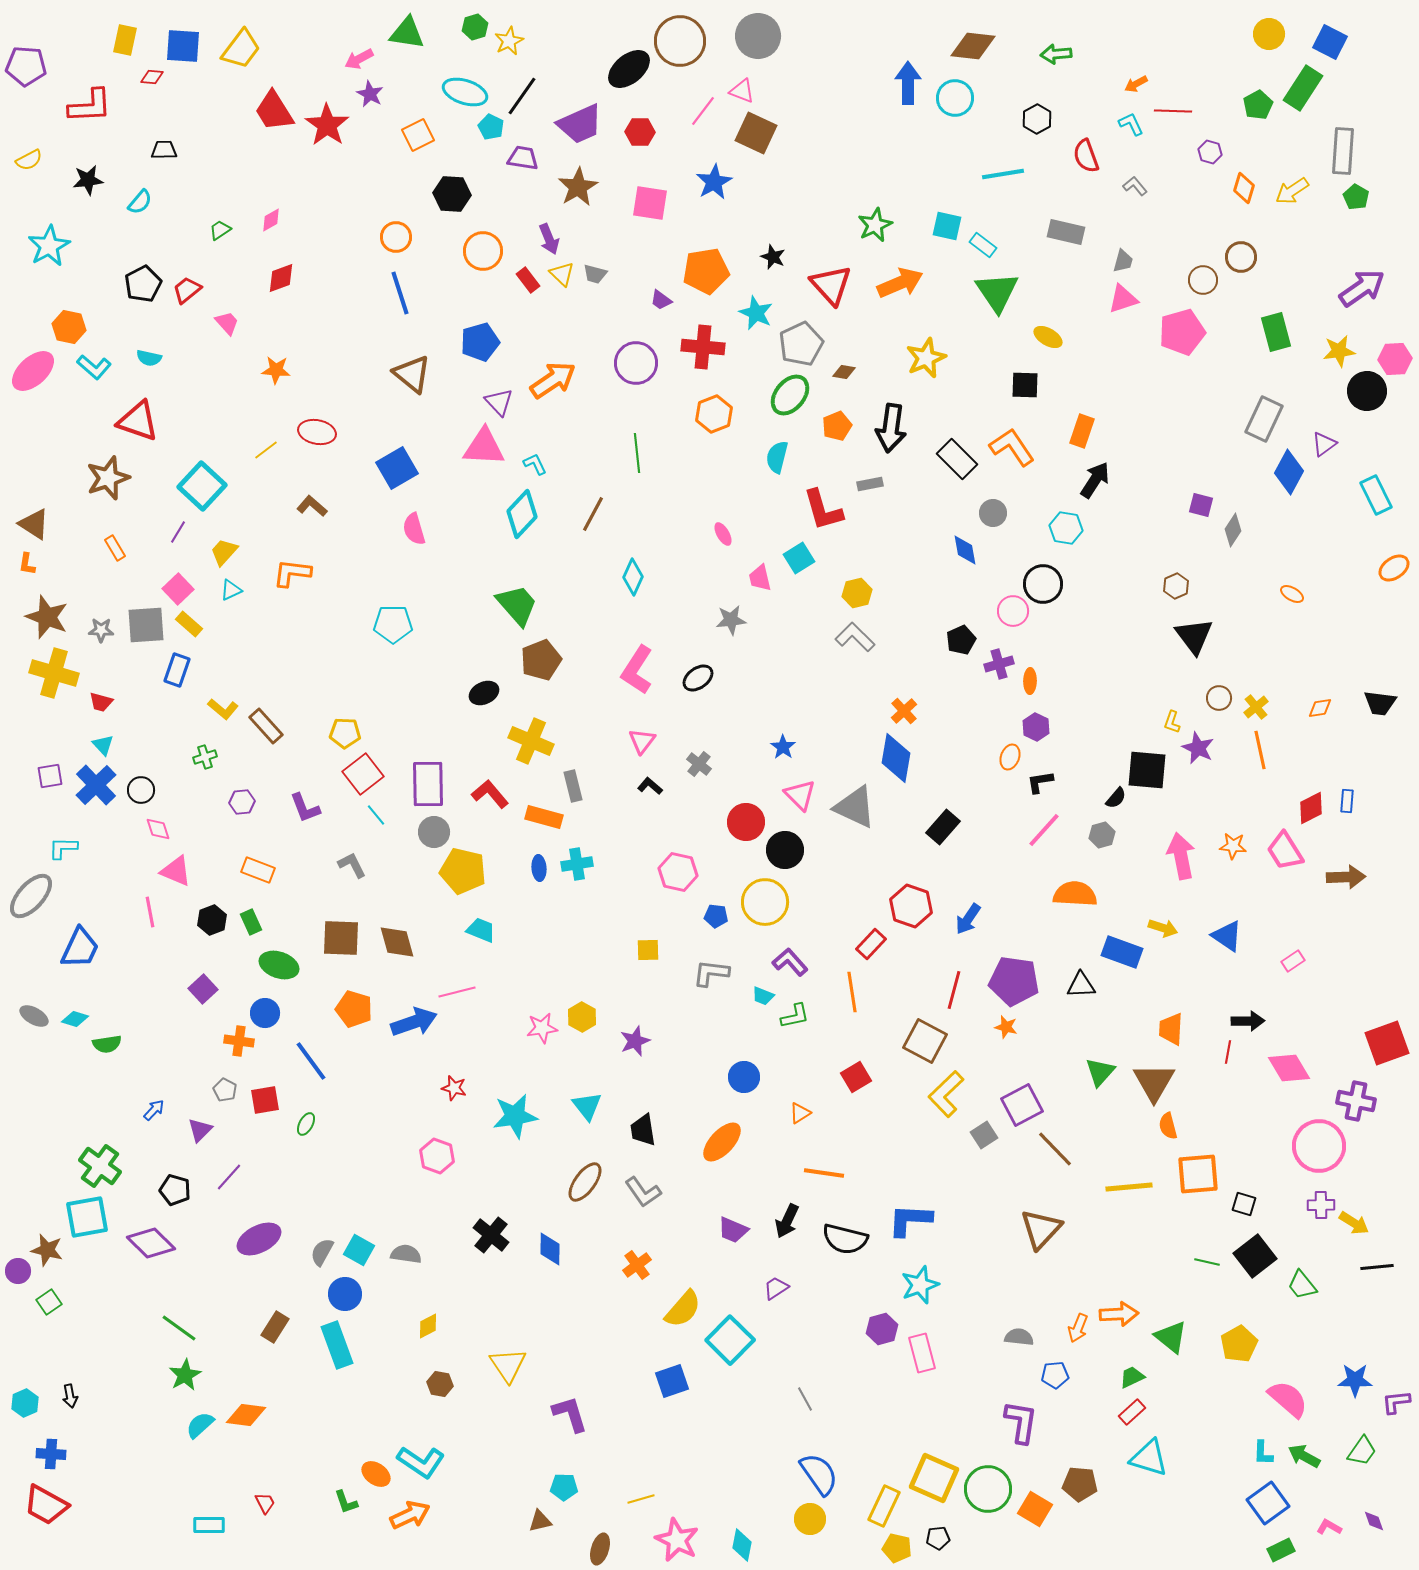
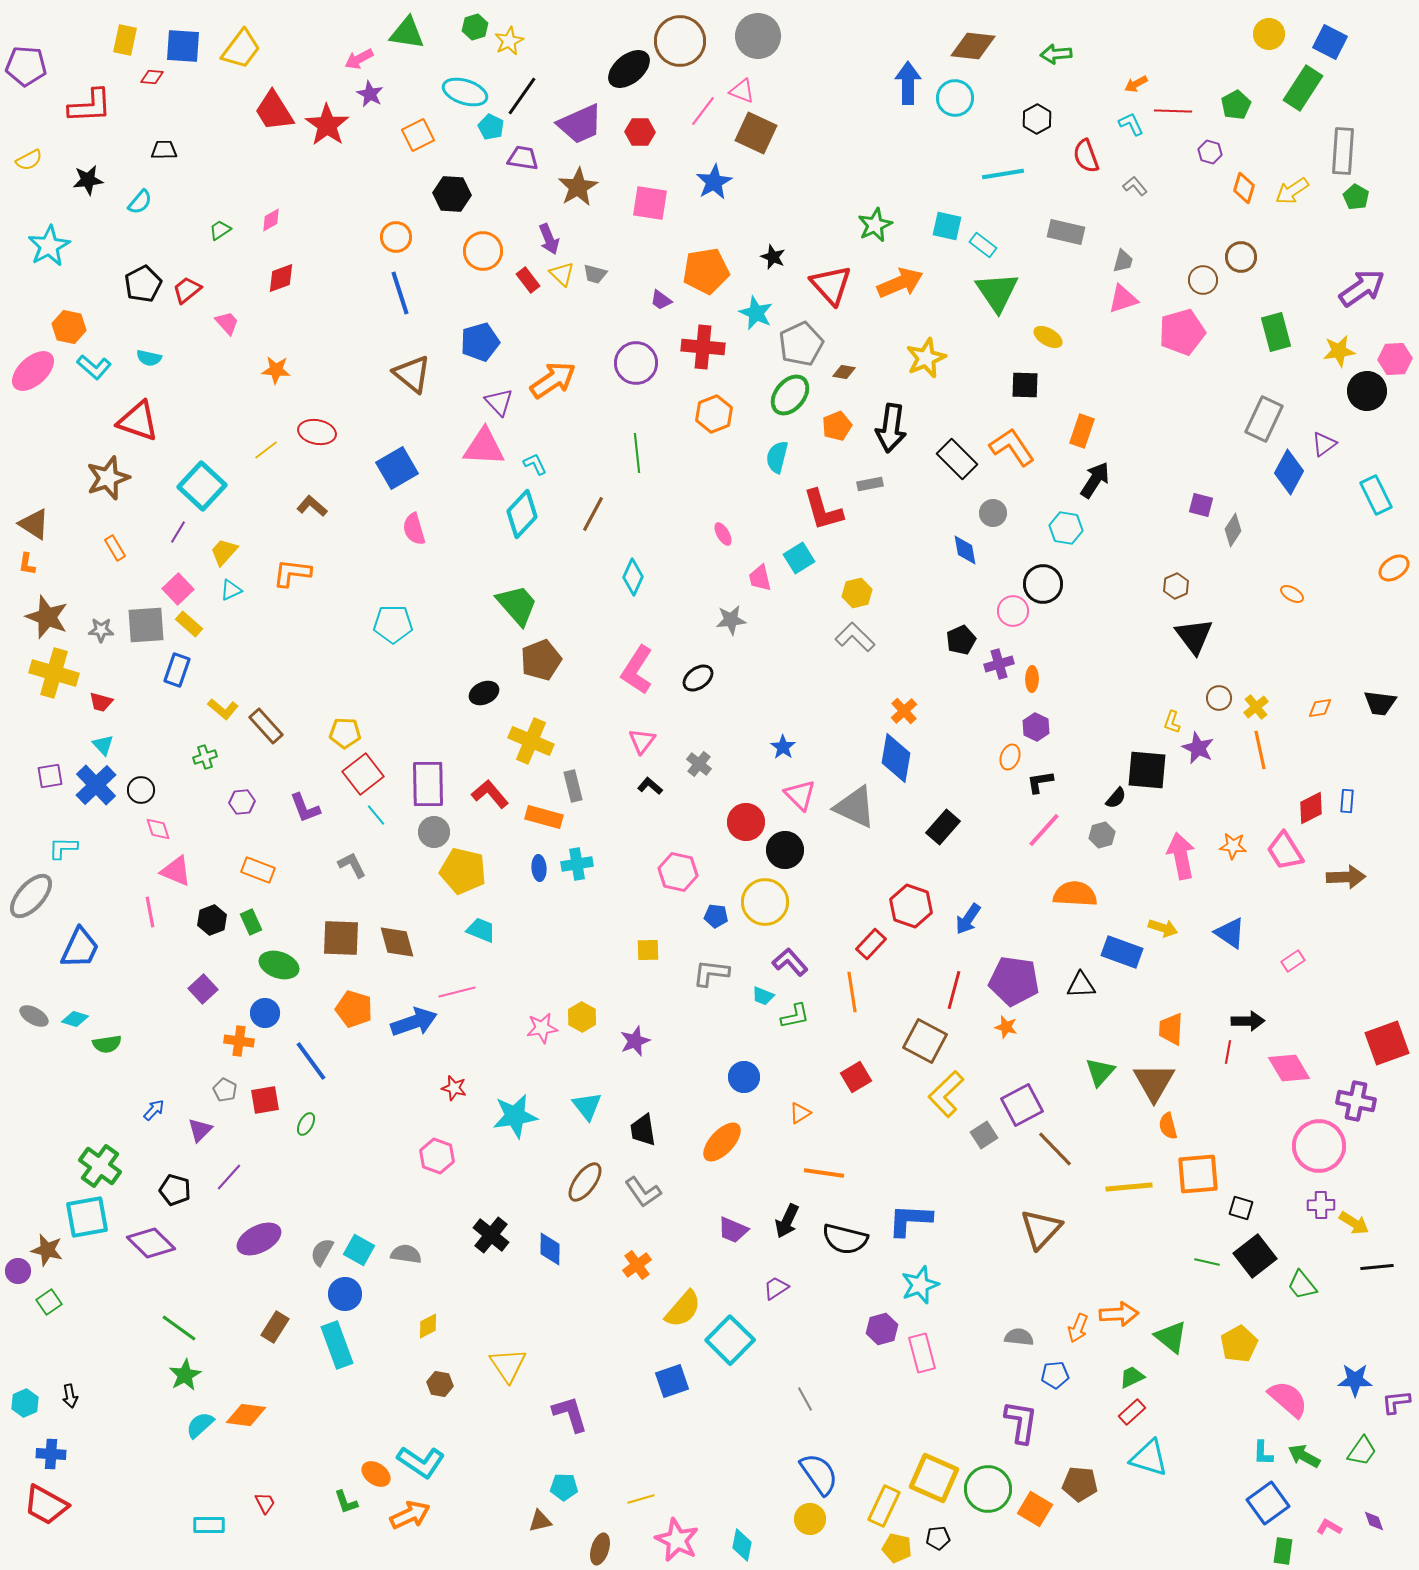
green pentagon at (1258, 105): moved 22 px left
orange ellipse at (1030, 681): moved 2 px right, 2 px up
blue triangle at (1227, 936): moved 3 px right, 3 px up
black square at (1244, 1204): moved 3 px left, 4 px down
green rectangle at (1281, 1550): moved 2 px right, 1 px down; rotated 56 degrees counterclockwise
